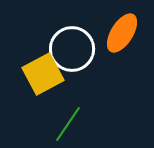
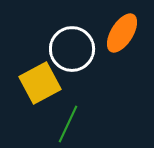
yellow square: moved 3 px left, 9 px down
green line: rotated 9 degrees counterclockwise
